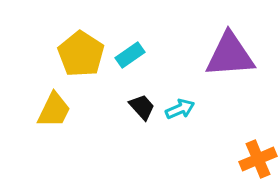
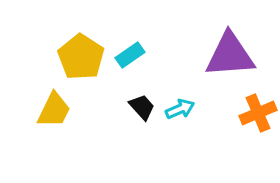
yellow pentagon: moved 3 px down
orange cross: moved 46 px up
